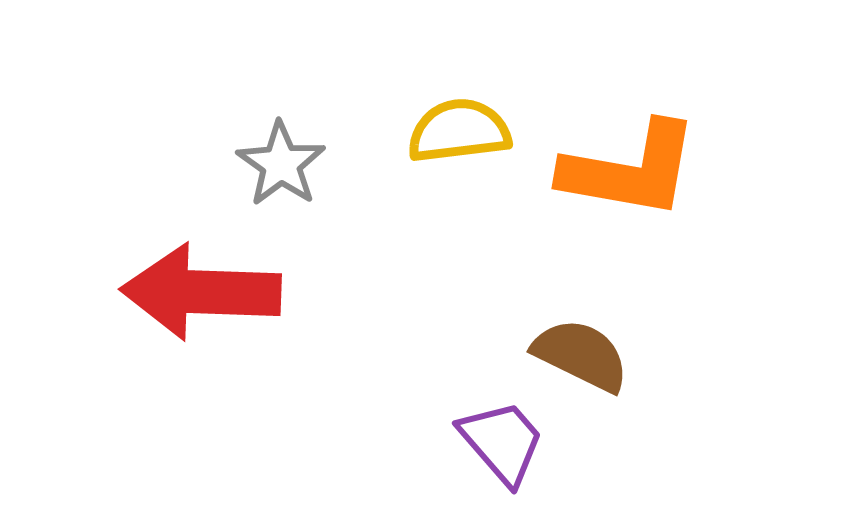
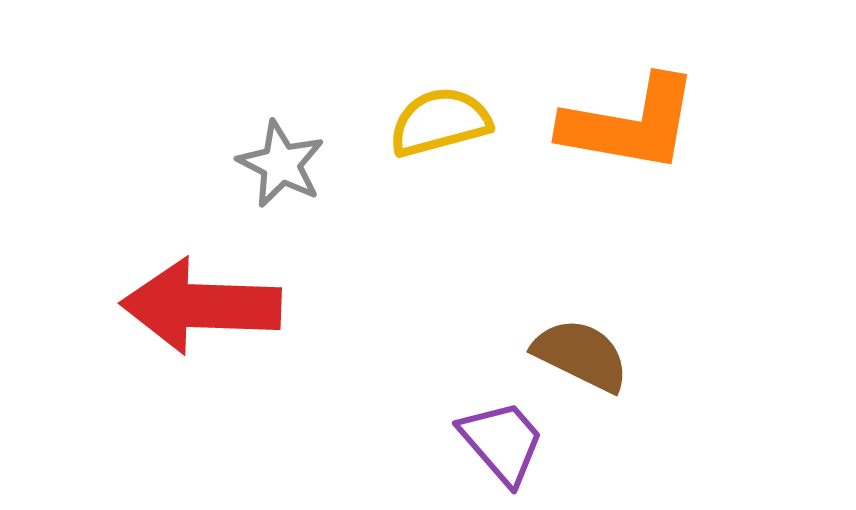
yellow semicircle: moved 19 px left, 9 px up; rotated 8 degrees counterclockwise
gray star: rotated 8 degrees counterclockwise
orange L-shape: moved 46 px up
red arrow: moved 14 px down
